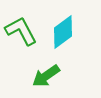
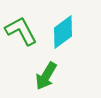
green arrow: rotated 24 degrees counterclockwise
